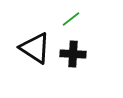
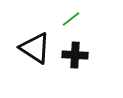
black cross: moved 2 px right, 1 px down
